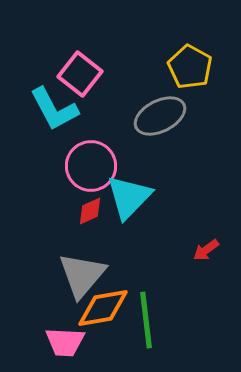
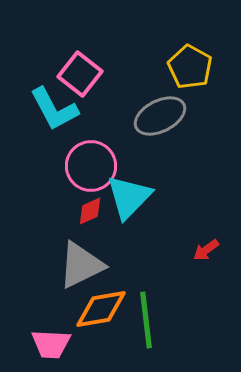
gray triangle: moved 1 px left, 10 px up; rotated 24 degrees clockwise
orange diamond: moved 2 px left, 1 px down
pink trapezoid: moved 14 px left, 2 px down
